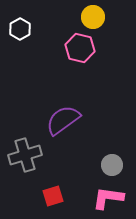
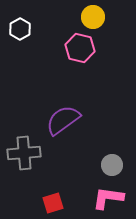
gray cross: moved 1 px left, 2 px up; rotated 12 degrees clockwise
red square: moved 7 px down
